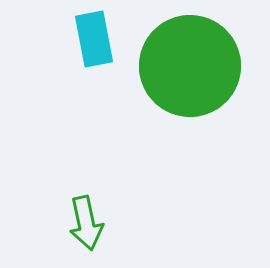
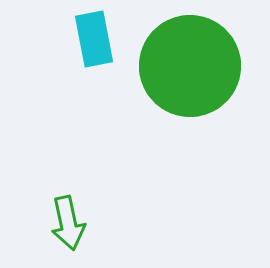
green arrow: moved 18 px left
